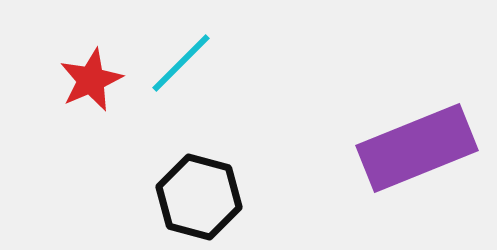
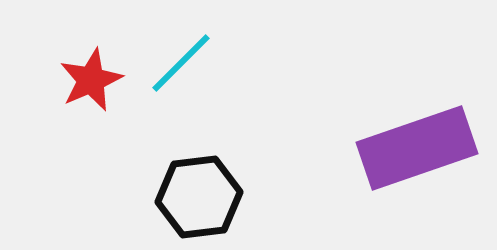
purple rectangle: rotated 3 degrees clockwise
black hexagon: rotated 22 degrees counterclockwise
